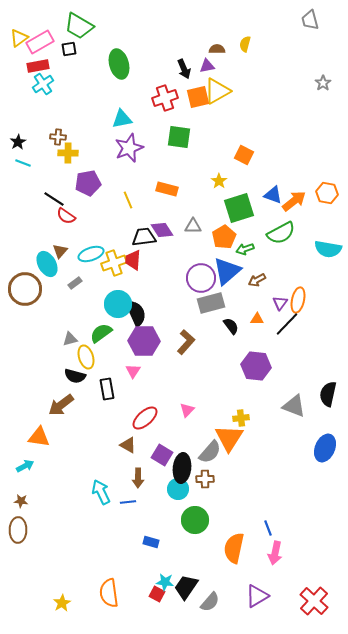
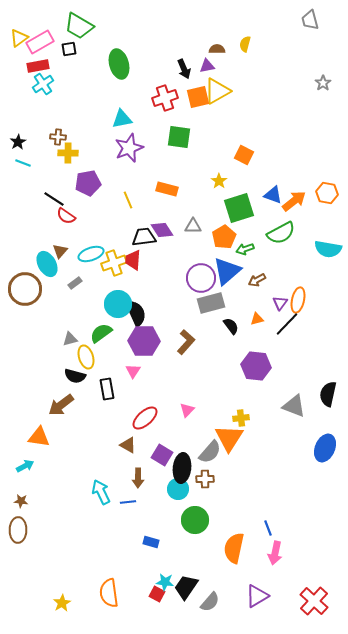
orange triangle at (257, 319): rotated 16 degrees counterclockwise
